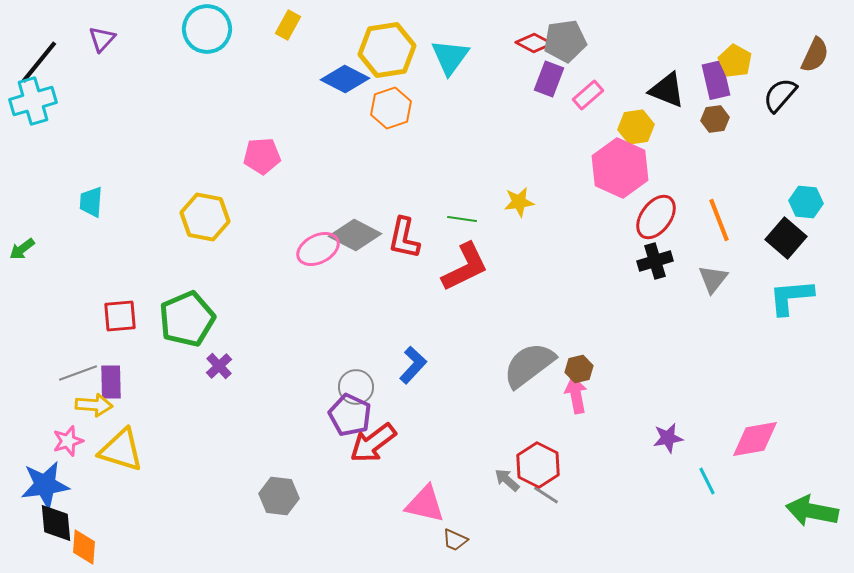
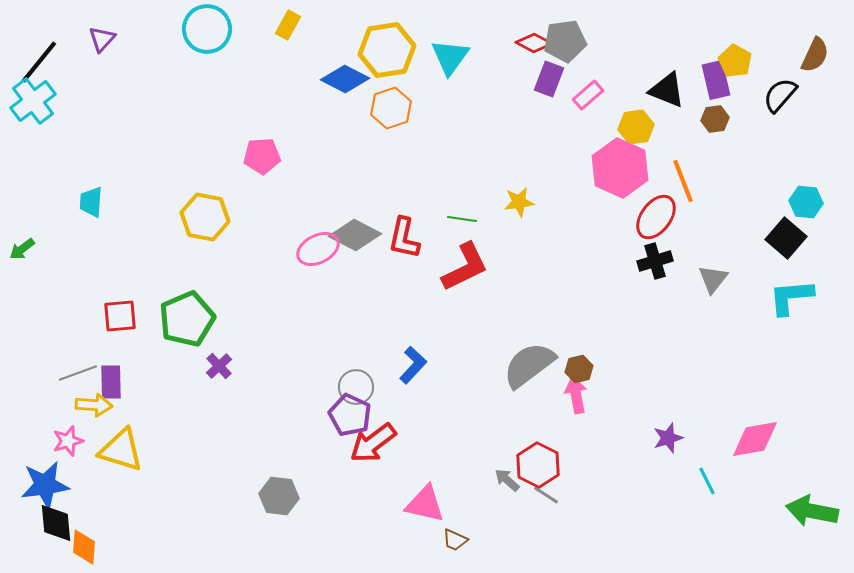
cyan cross at (33, 101): rotated 21 degrees counterclockwise
orange line at (719, 220): moved 36 px left, 39 px up
purple star at (668, 438): rotated 8 degrees counterclockwise
